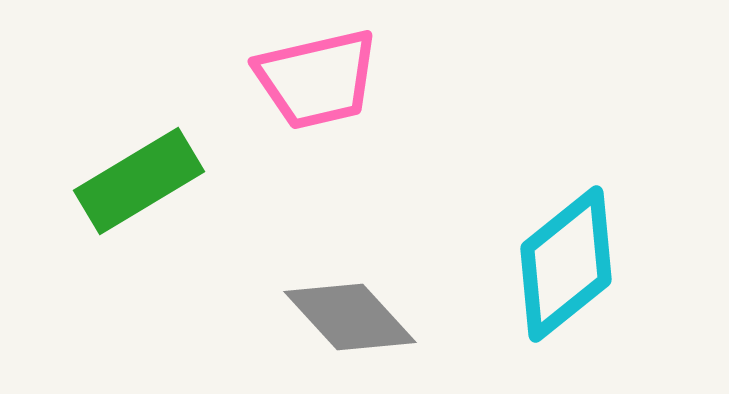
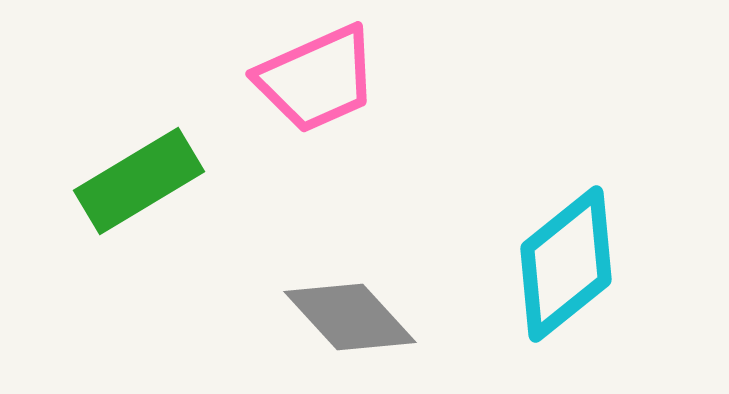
pink trapezoid: rotated 11 degrees counterclockwise
